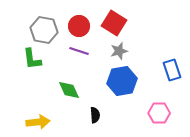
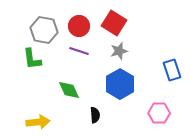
blue hexagon: moved 2 px left, 3 px down; rotated 20 degrees counterclockwise
